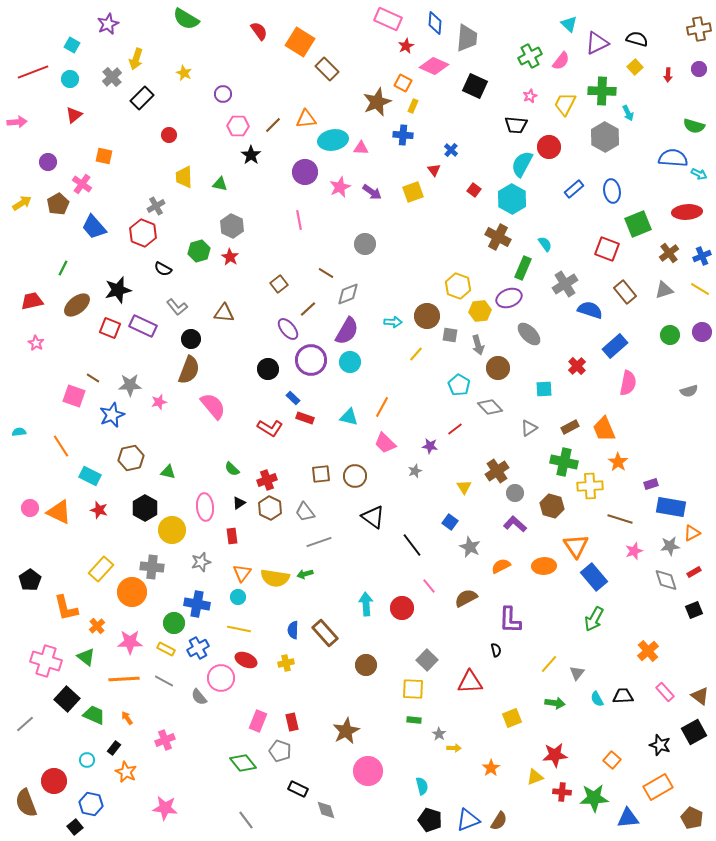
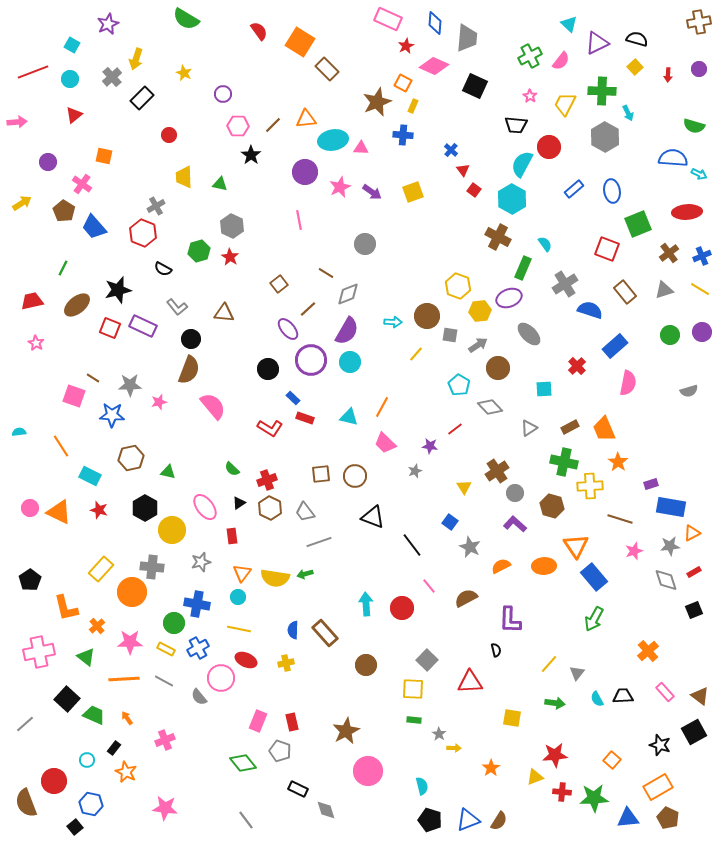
brown cross at (699, 29): moved 7 px up
pink star at (530, 96): rotated 16 degrees counterclockwise
red triangle at (434, 170): moved 29 px right
brown pentagon at (58, 204): moved 6 px right, 7 px down; rotated 10 degrees counterclockwise
gray arrow at (478, 345): rotated 108 degrees counterclockwise
blue star at (112, 415): rotated 25 degrees clockwise
pink ellipse at (205, 507): rotated 32 degrees counterclockwise
black triangle at (373, 517): rotated 15 degrees counterclockwise
pink cross at (46, 661): moved 7 px left, 9 px up; rotated 28 degrees counterclockwise
yellow square at (512, 718): rotated 30 degrees clockwise
brown pentagon at (692, 818): moved 24 px left
